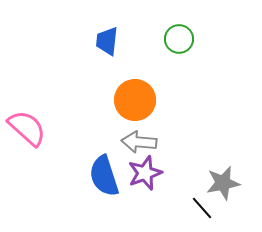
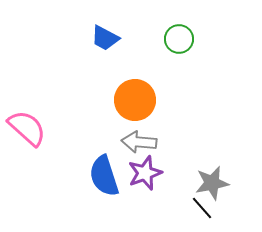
blue trapezoid: moved 2 px left, 3 px up; rotated 68 degrees counterclockwise
gray star: moved 11 px left
